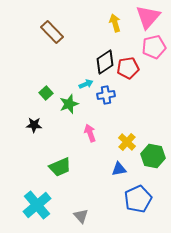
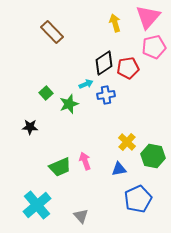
black diamond: moved 1 px left, 1 px down
black star: moved 4 px left, 2 px down
pink arrow: moved 5 px left, 28 px down
